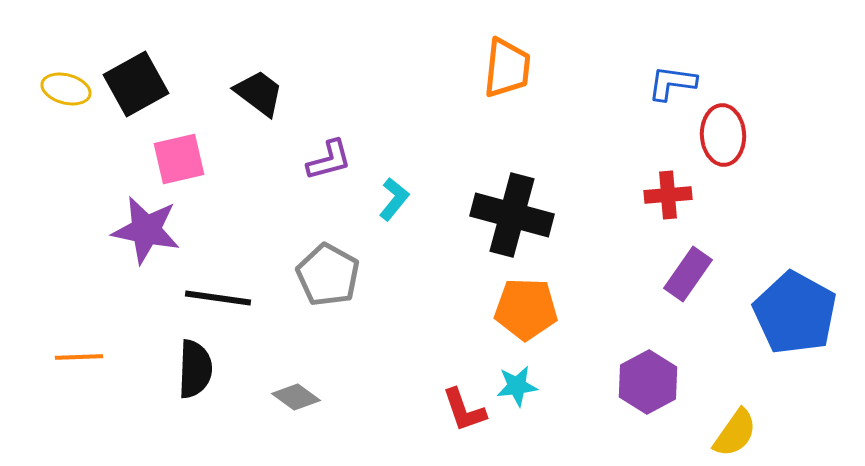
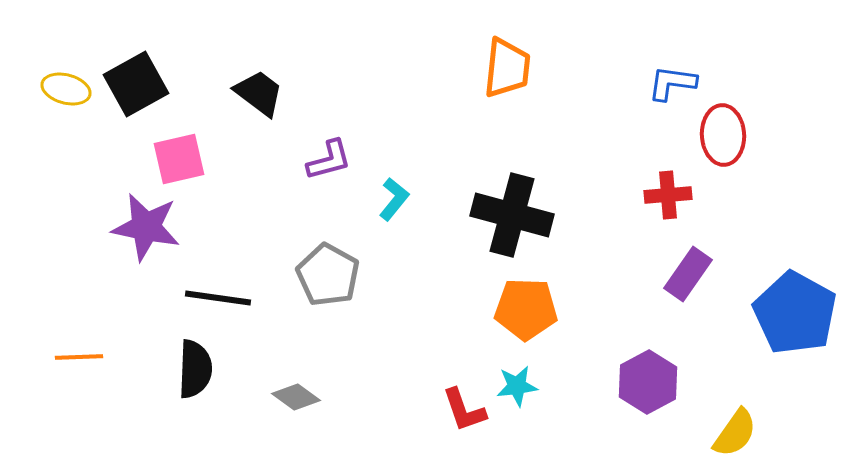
purple star: moved 3 px up
